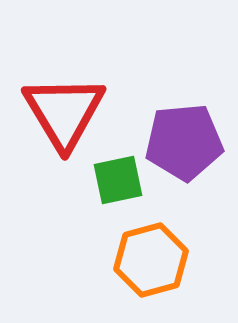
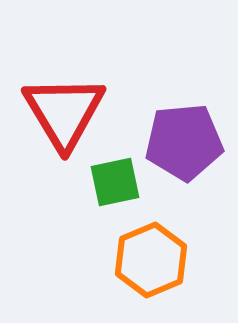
green square: moved 3 px left, 2 px down
orange hexagon: rotated 8 degrees counterclockwise
